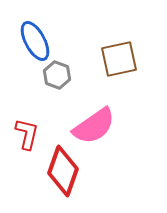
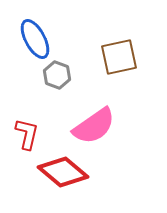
blue ellipse: moved 2 px up
brown square: moved 2 px up
red diamond: moved 1 px down; rotated 69 degrees counterclockwise
